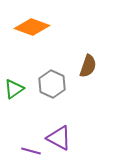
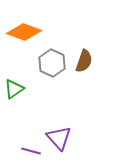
orange diamond: moved 8 px left, 5 px down
brown semicircle: moved 4 px left, 5 px up
gray hexagon: moved 21 px up
purple triangle: rotated 20 degrees clockwise
